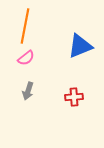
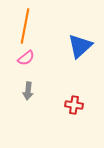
blue triangle: rotated 20 degrees counterclockwise
gray arrow: rotated 12 degrees counterclockwise
red cross: moved 8 px down; rotated 12 degrees clockwise
